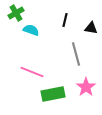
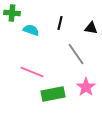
green cross: moved 4 px left; rotated 35 degrees clockwise
black line: moved 5 px left, 3 px down
gray line: rotated 20 degrees counterclockwise
